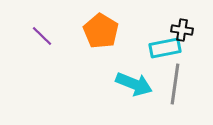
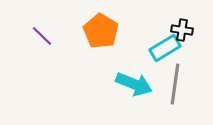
cyan rectangle: rotated 20 degrees counterclockwise
